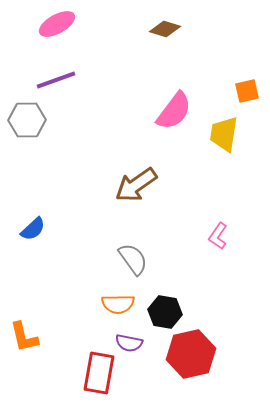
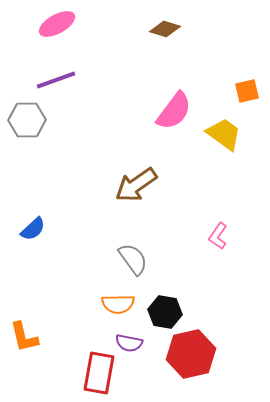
yellow trapezoid: rotated 117 degrees clockwise
